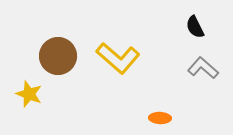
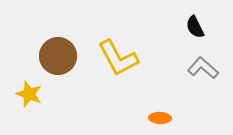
yellow L-shape: rotated 21 degrees clockwise
